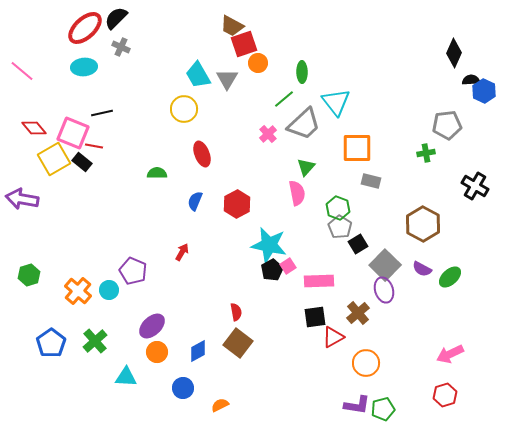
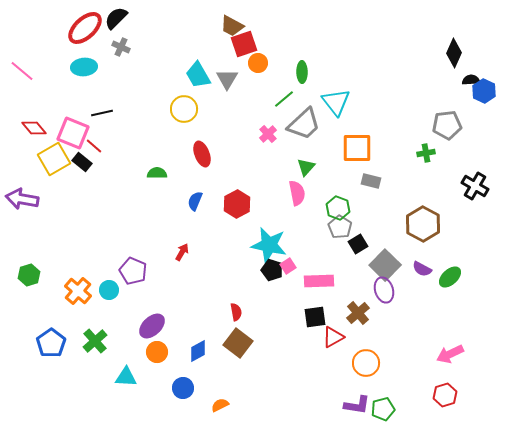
red line at (94, 146): rotated 30 degrees clockwise
black pentagon at (272, 270): rotated 25 degrees counterclockwise
